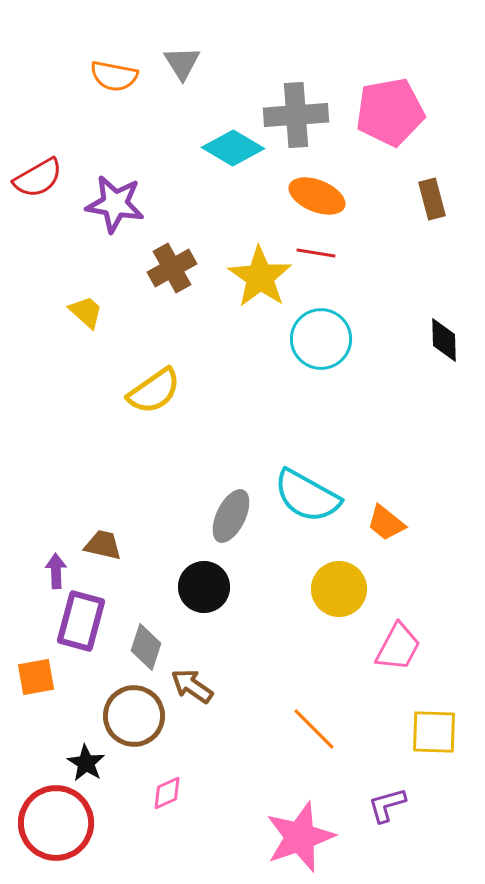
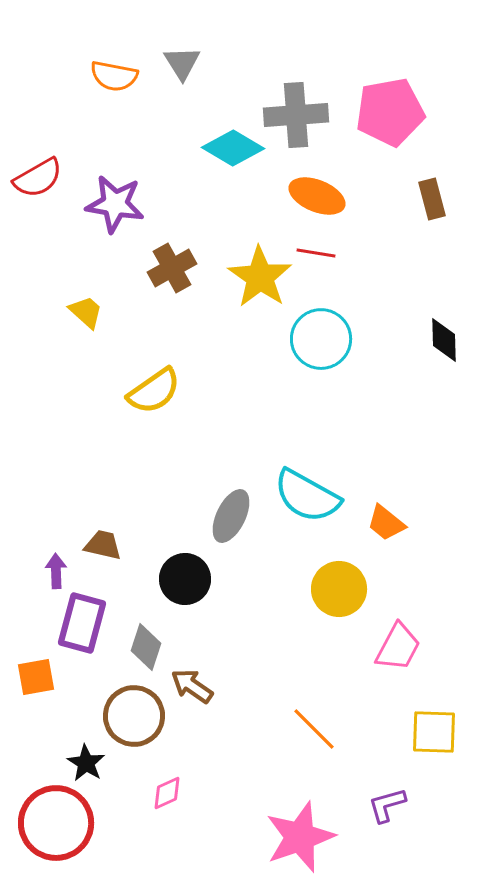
black circle: moved 19 px left, 8 px up
purple rectangle: moved 1 px right, 2 px down
